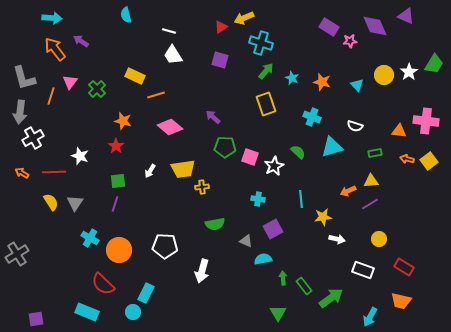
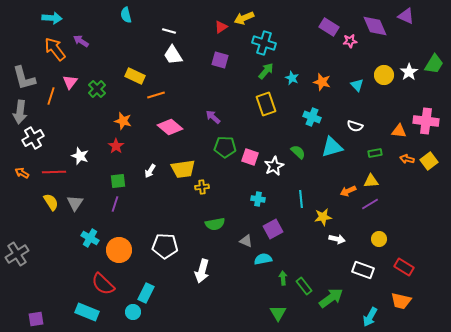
cyan cross at (261, 43): moved 3 px right
